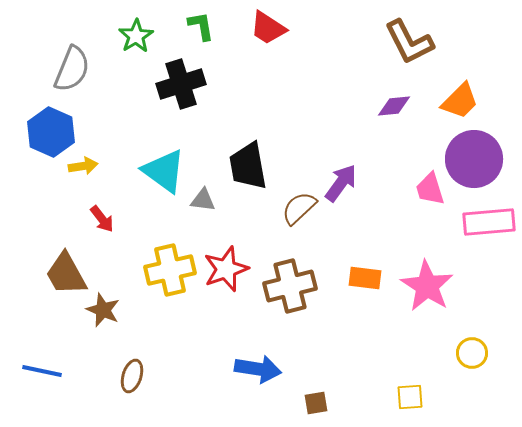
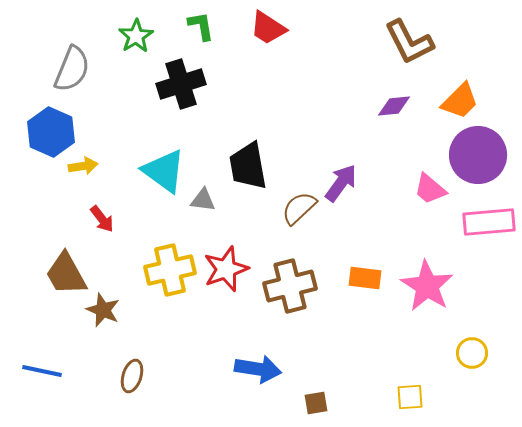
purple circle: moved 4 px right, 4 px up
pink trapezoid: rotated 33 degrees counterclockwise
